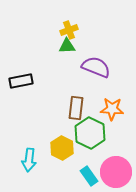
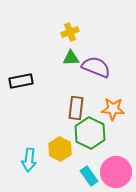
yellow cross: moved 1 px right, 2 px down
green triangle: moved 4 px right, 12 px down
orange star: moved 1 px right
yellow hexagon: moved 2 px left, 1 px down
